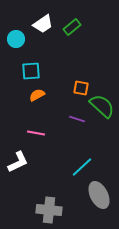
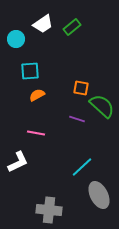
cyan square: moved 1 px left
